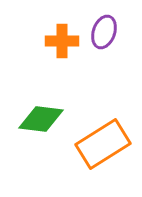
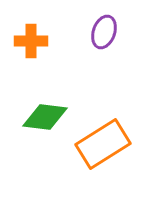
orange cross: moved 31 px left
green diamond: moved 4 px right, 2 px up
